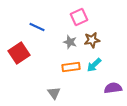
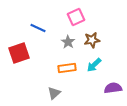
pink square: moved 3 px left
blue line: moved 1 px right, 1 px down
gray star: moved 2 px left; rotated 16 degrees clockwise
red square: rotated 15 degrees clockwise
orange rectangle: moved 4 px left, 1 px down
gray triangle: rotated 24 degrees clockwise
